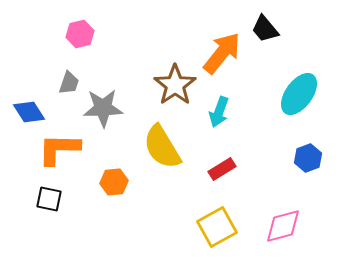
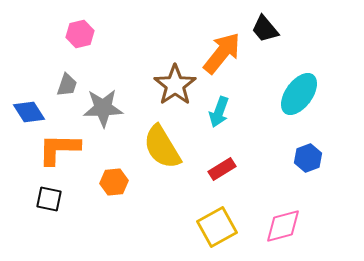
gray trapezoid: moved 2 px left, 2 px down
